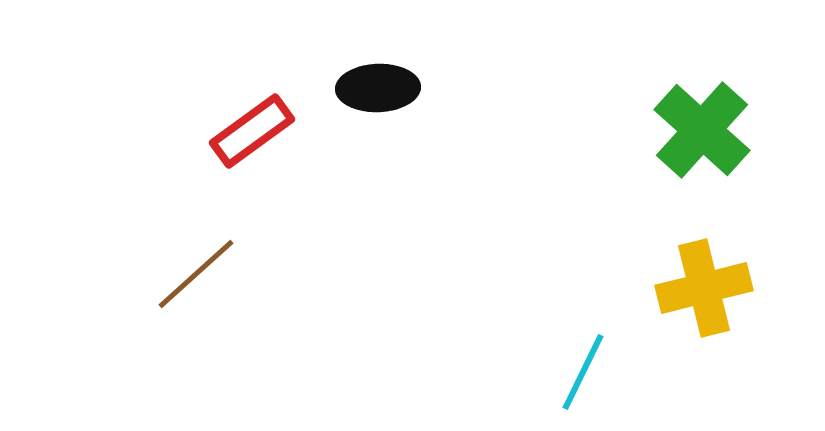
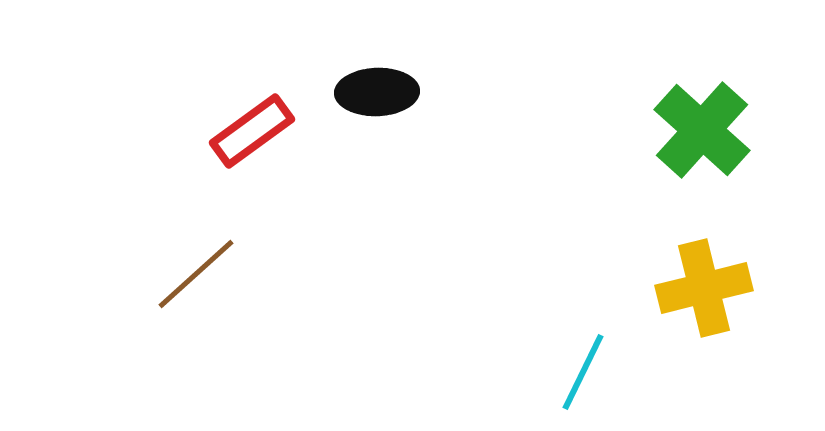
black ellipse: moved 1 px left, 4 px down
